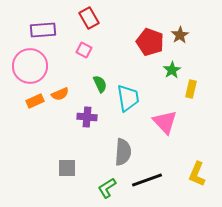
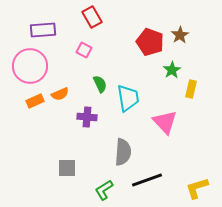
red rectangle: moved 3 px right, 1 px up
yellow L-shape: moved 14 px down; rotated 50 degrees clockwise
green L-shape: moved 3 px left, 2 px down
